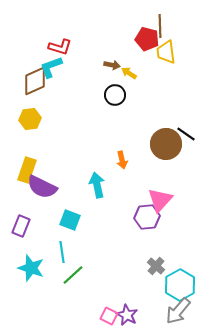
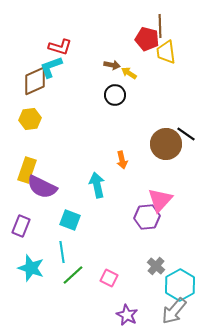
gray arrow: moved 4 px left
pink square: moved 38 px up
